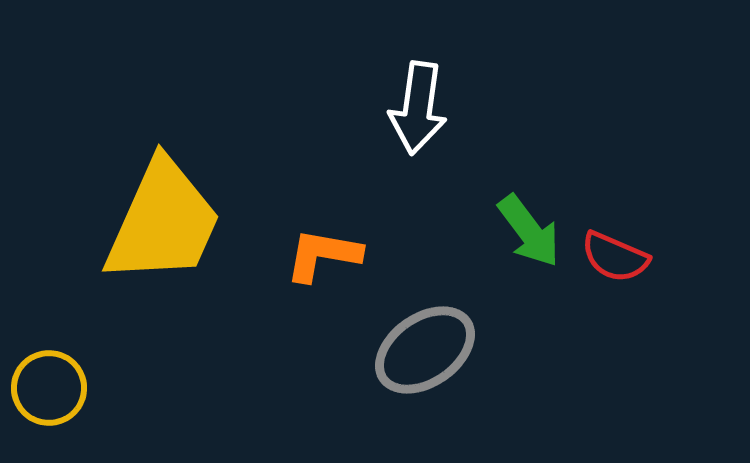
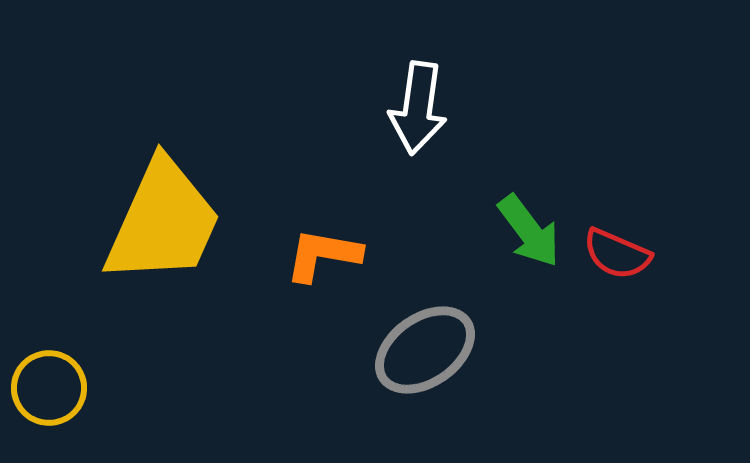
red semicircle: moved 2 px right, 3 px up
